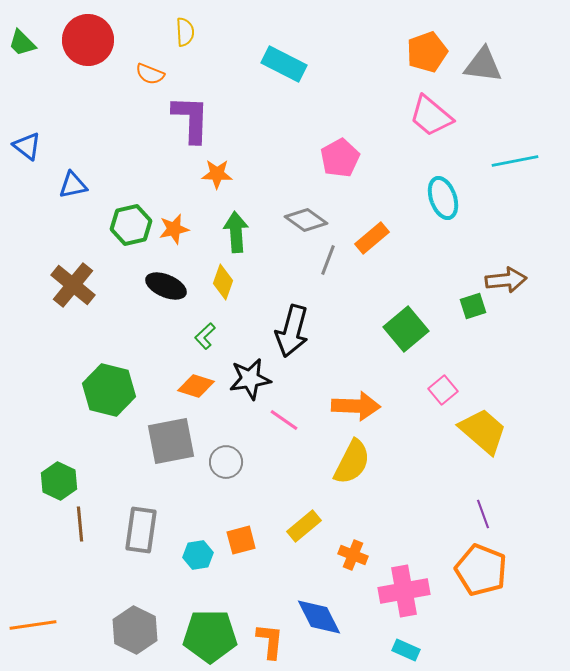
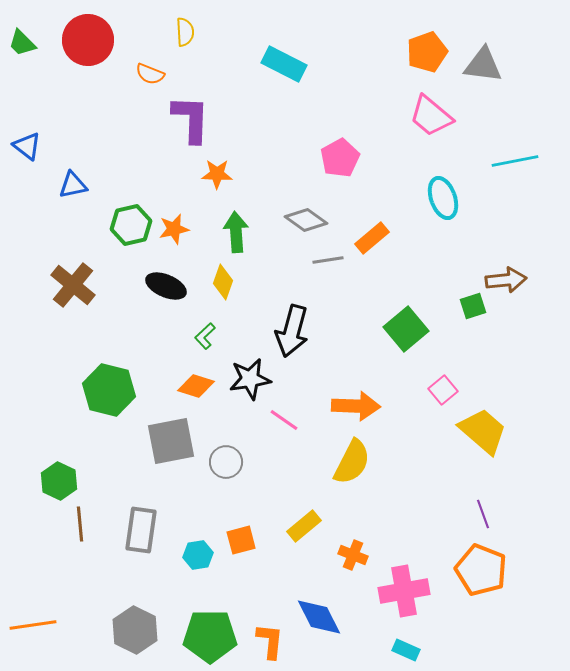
gray line at (328, 260): rotated 60 degrees clockwise
